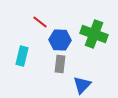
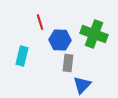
red line: rotated 35 degrees clockwise
gray rectangle: moved 8 px right, 1 px up
